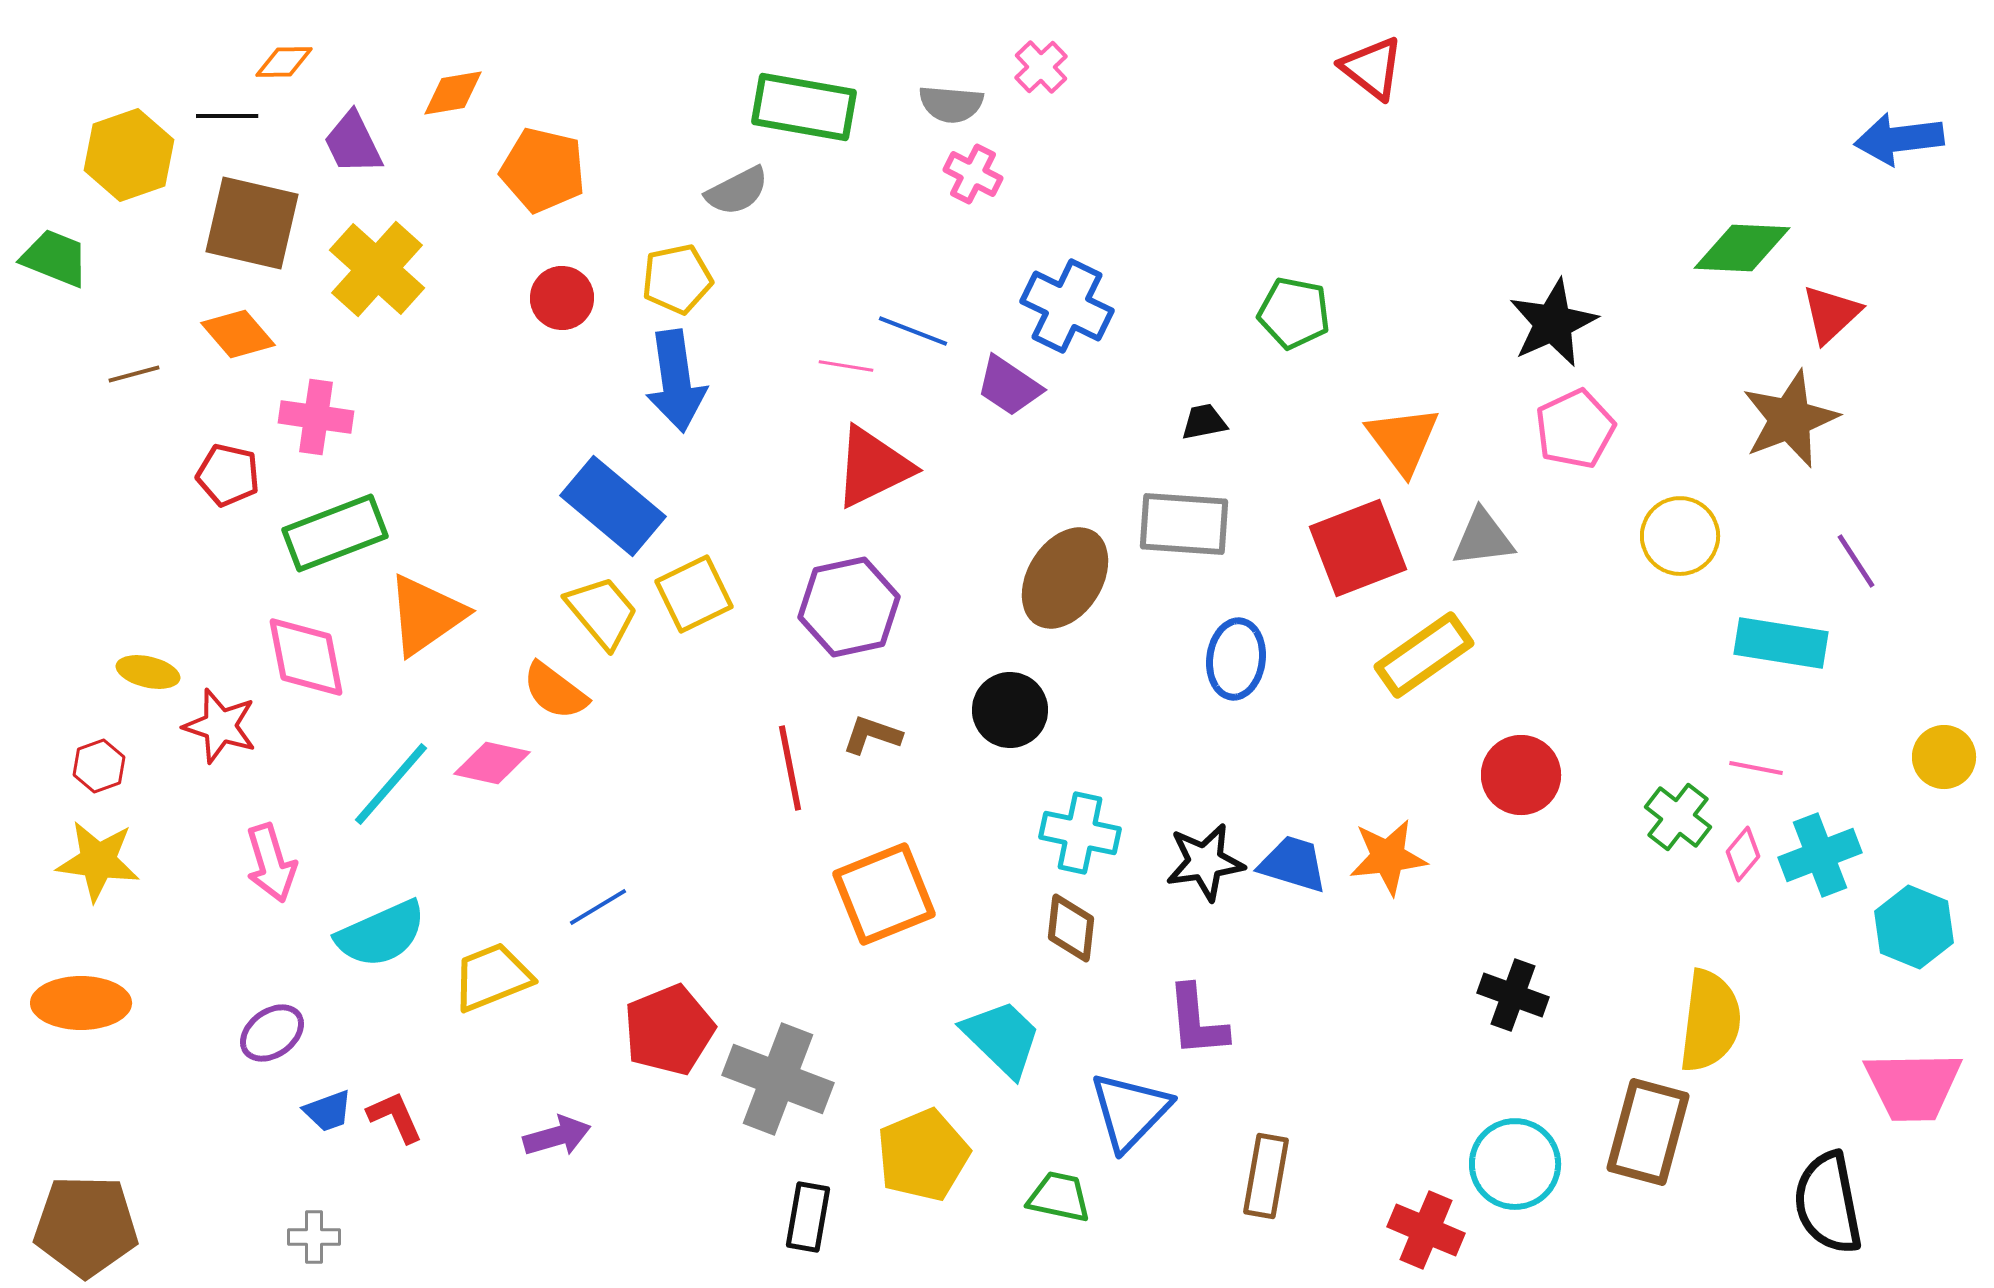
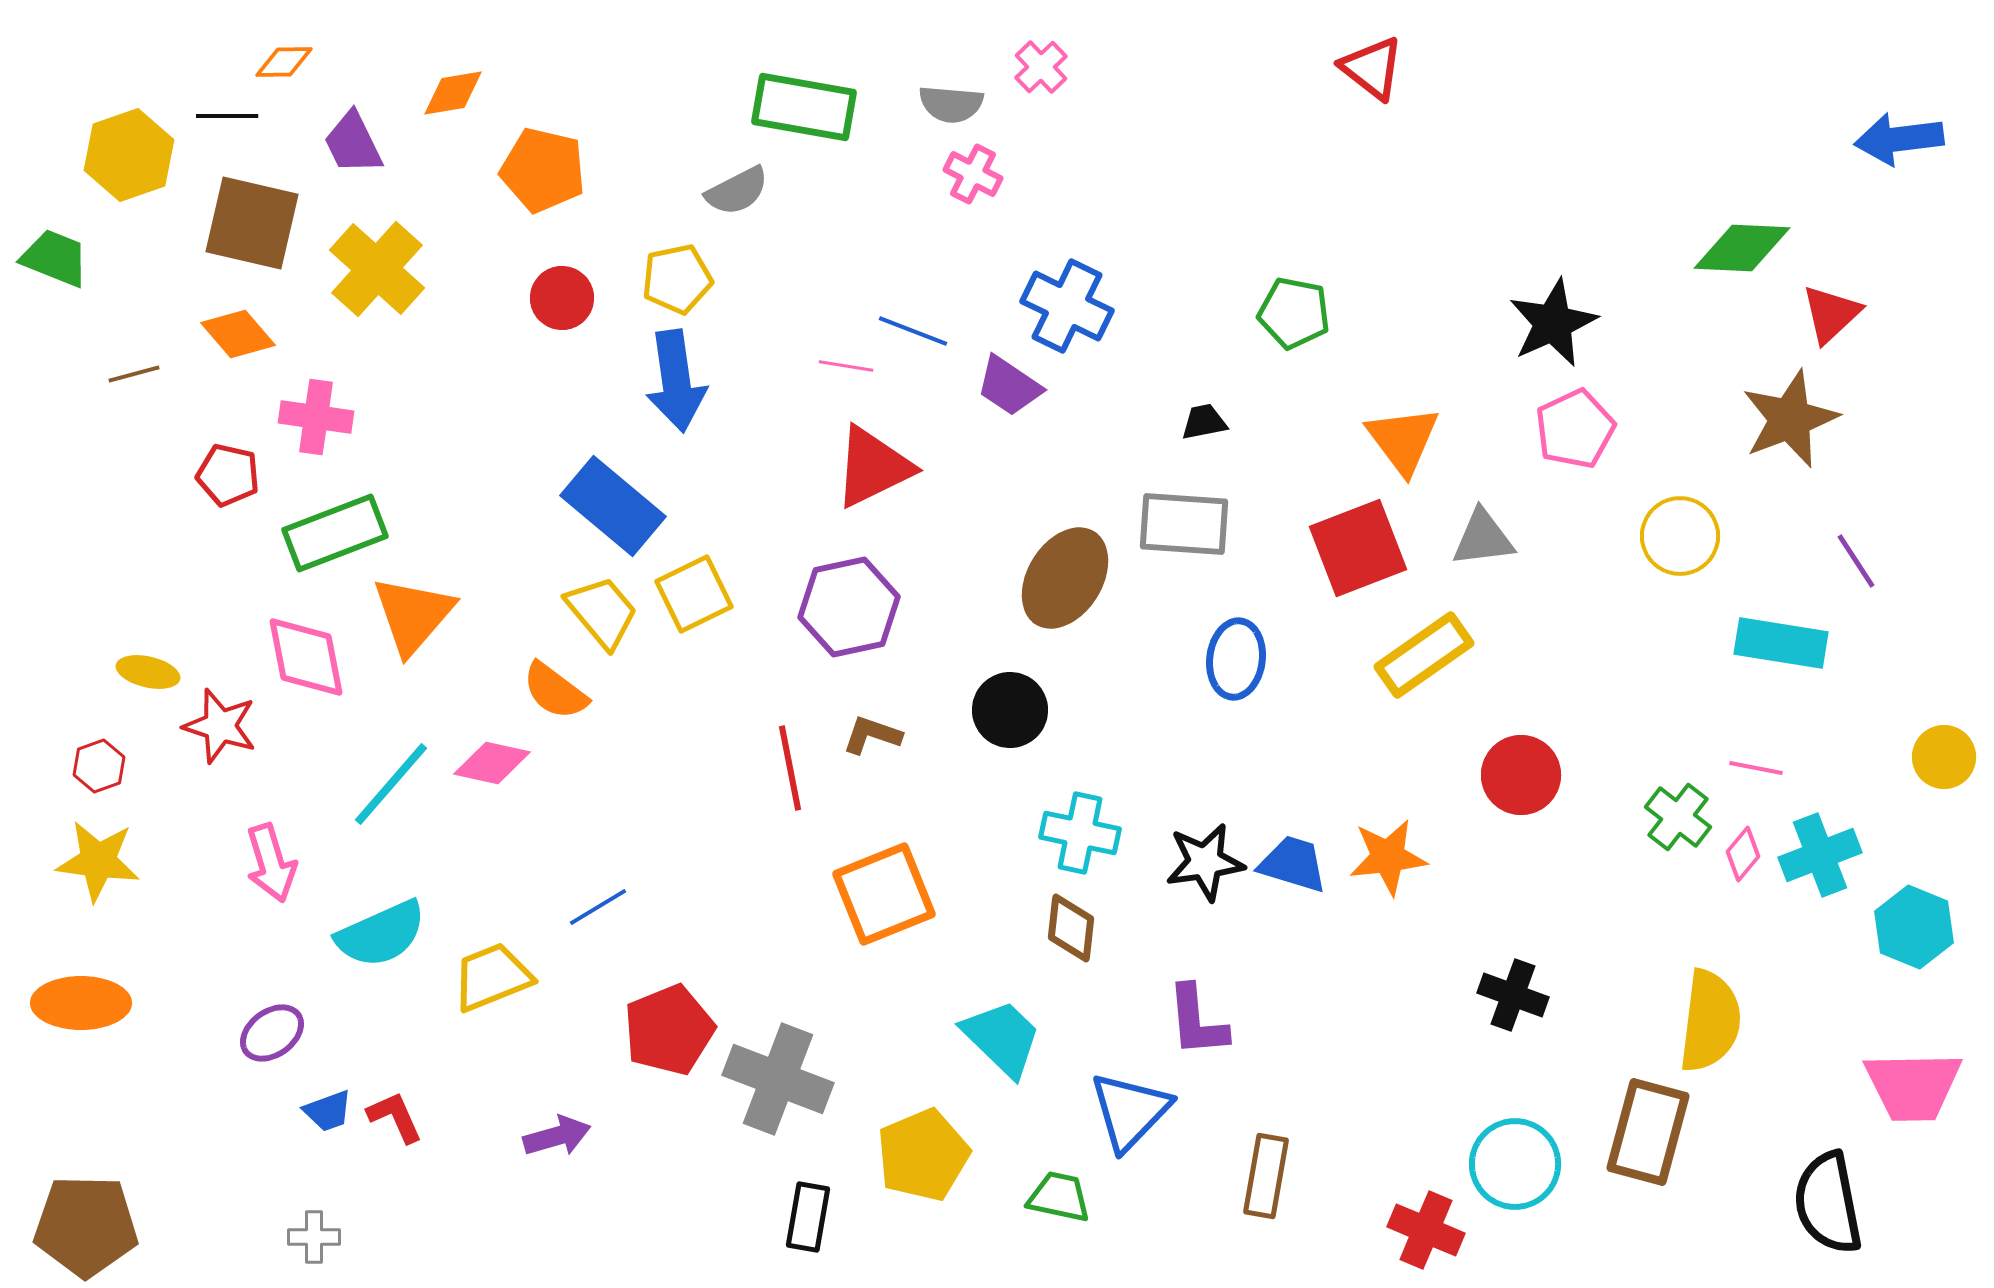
orange triangle at (426, 615): moved 13 px left; rotated 14 degrees counterclockwise
